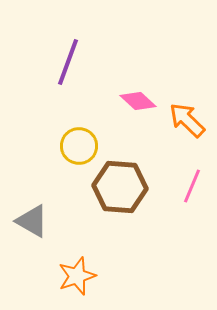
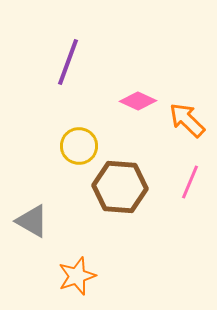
pink diamond: rotated 18 degrees counterclockwise
pink line: moved 2 px left, 4 px up
